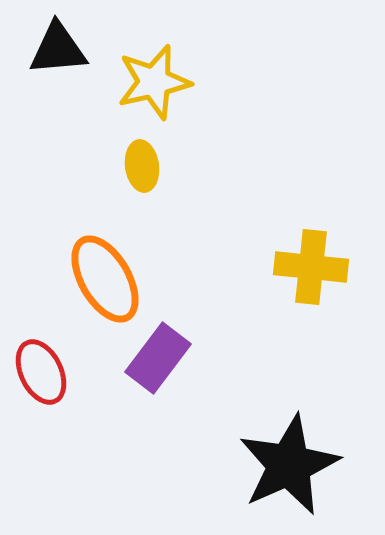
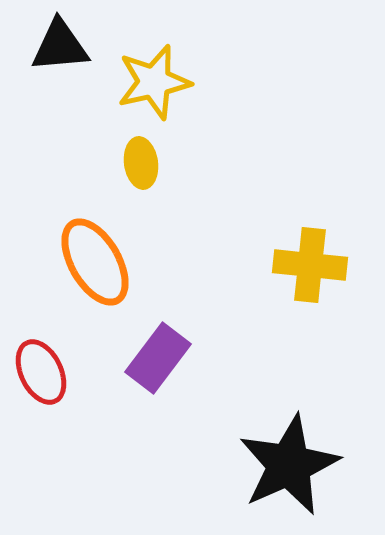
black triangle: moved 2 px right, 3 px up
yellow ellipse: moved 1 px left, 3 px up
yellow cross: moved 1 px left, 2 px up
orange ellipse: moved 10 px left, 17 px up
